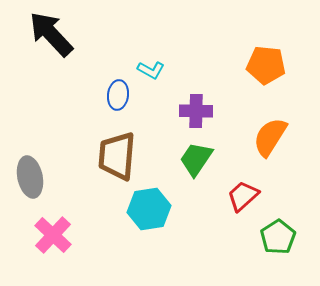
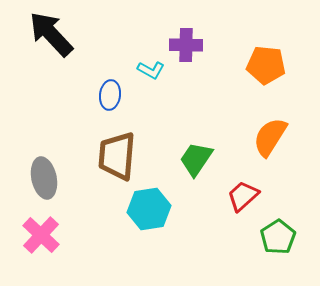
blue ellipse: moved 8 px left
purple cross: moved 10 px left, 66 px up
gray ellipse: moved 14 px right, 1 px down
pink cross: moved 12 px left
